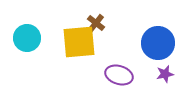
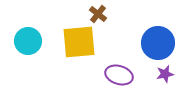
brown cross: moved 2 px right, 9 px up
cyan circle: moved 1 px right, 3 px down
